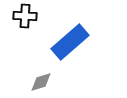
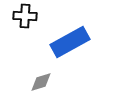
blue rectangle: rotated 12 degrees clockwise
